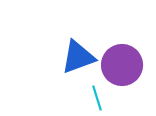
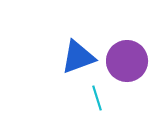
purple circle: moved 5 px right, 4 px up
